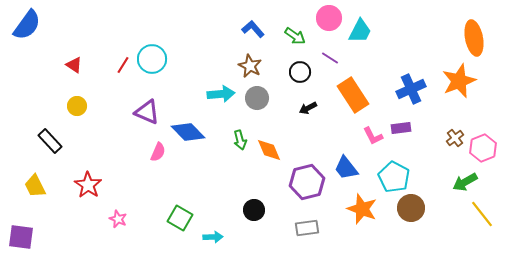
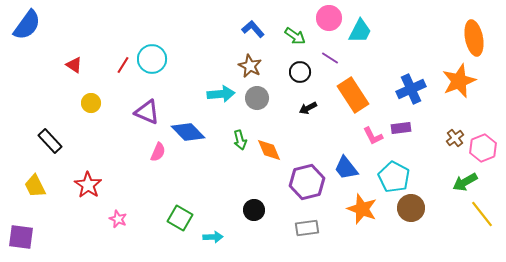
yellow circle at (77, 106): moved 14 px right, 3 px up
